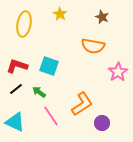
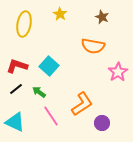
cyan square: rotated 24 degrees clockwise
